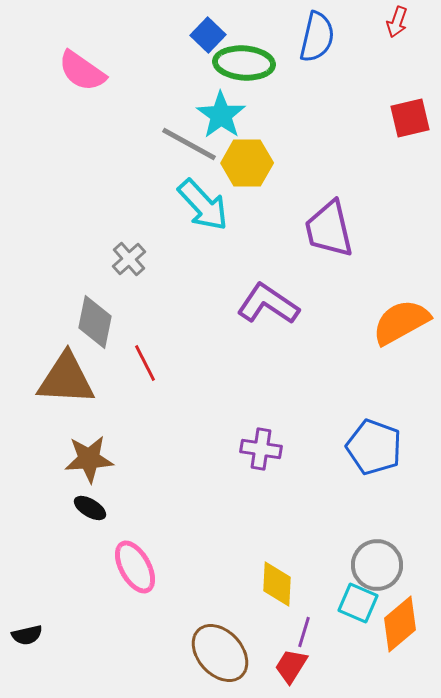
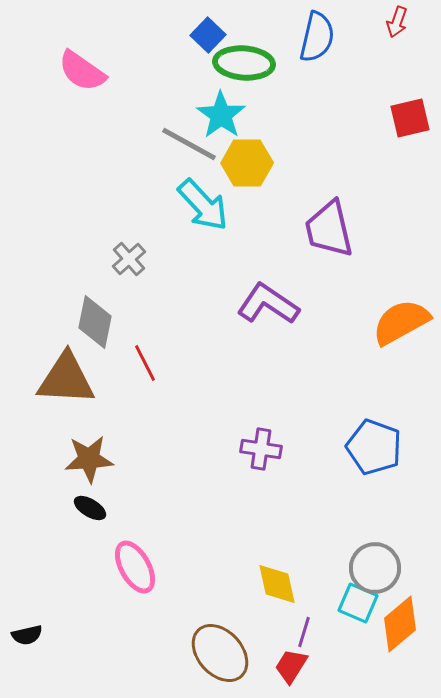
gray circle: moved 2 px left, 3 px down
yellow diamond: rotated 15 degrees counterclockwise
